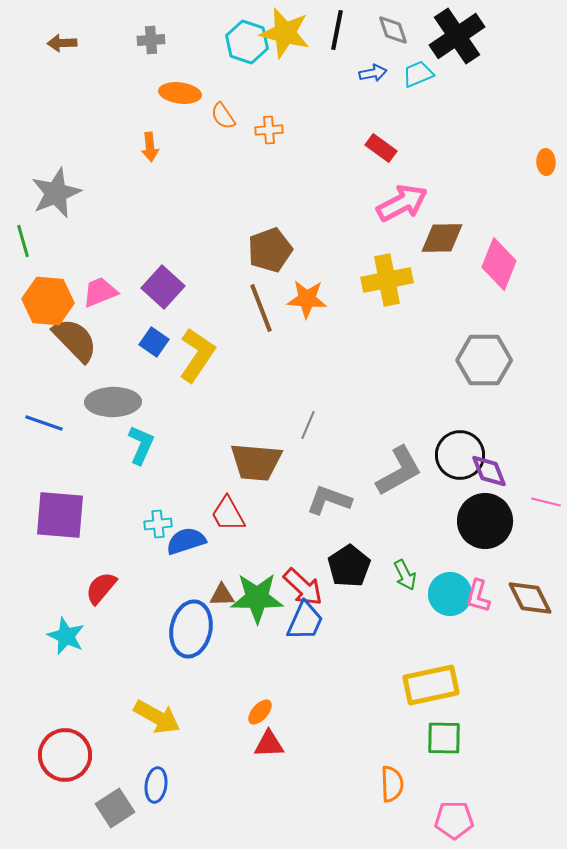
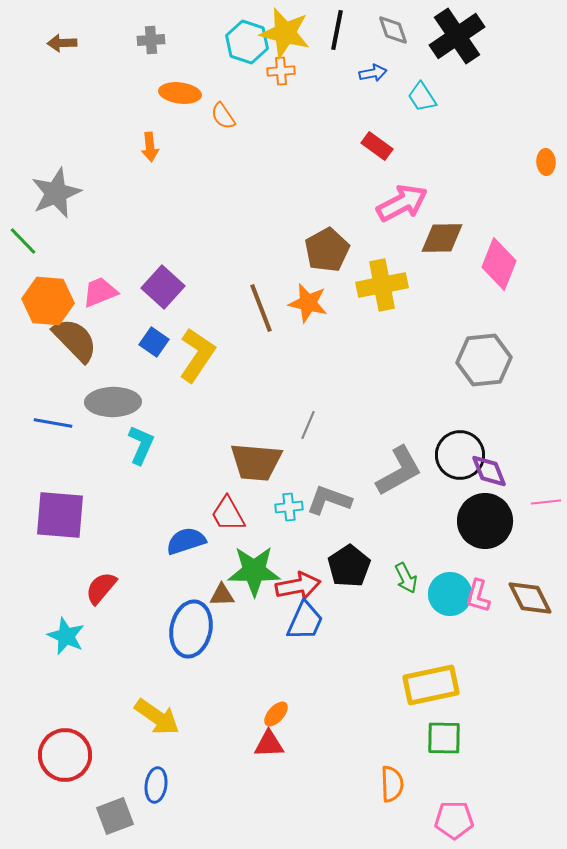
cyan trapezoid at (418, 74): moved 4 px right, 23 px down; rotated 100 degrees counterclockwise
orange cross at (269, 130): moved 12 px right, 59 px up
red rectangle at (381, 148): moved 4 px left, 2 px up
green line at (23, 241): rotated 28 degrees counterclockwise
brown pentagon at (270, 250): moved 57 px right; rotated 9 degrees counterclockwise
yellow cross at (387, 280): moved 5 px left, 5 px down
orange star at (307, 299): moved 1 px right, 4 px down; rotated 9 degrees clockwise
gray hexagon at (484, 360): rotated 6 degrees counterclockwise
blue line at (44, 423): moved 9 px right; rotated 9 degrees counterclockwise
pink line at (546, 502): rotated 20 degrees counterclockwise
cyan cross at (158, 524): moved 131 px right, 17 px up
green arrow at (405, 575): moved 1 px right, 3 px down
red arrow at (303, 587): moved 5 px left, 1 px up; rotated 54 degrees counterclockwise
green star at (257, 598): moved 3 px left, 27 px up
orange ellipse at (260, 712): moved 16 px right, 2 px down
yellow arrow at (157, 717): rotated 6 degrees clockwise
gray square at (115, 808): moved 8 px down; rotated 12 degrees clockwise
